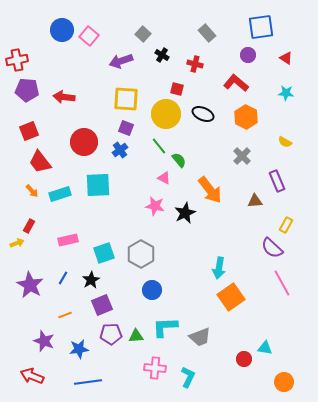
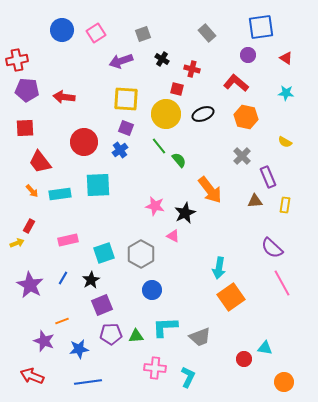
gray square at (143, 34): rotated 28 degrees clockwise
pink square at (89, 36): moved 7 px right, 3 px up; rotated 18 degrees clockwise
black cross at (162, 55): moved 4 px down
red cross at (195, 64): moved 3 px left, 5 px down
black ellipse at (203, 114): rotated 45 degrees counterclockwise
orange hexagon at (246, 117): rotated 15 degrees counterclockwise
red square at (29, 131): moved 4 px left, 3 px up; rotated 18 degrees clockwise
pink triangle at (164, 178): moved 9 px right, 58 px down
purple rectangle at (277, 181): moved 9 px left, 4 px up
cyan rectangle at (60, 194): rotated 10 degrees clockwise
yellow rectangle at (286, 225): moved 1 px left, 20 px up; rotated 21 degrees counterclockwise
orange line at (65, 315): moved 3 px left, 6 px down
